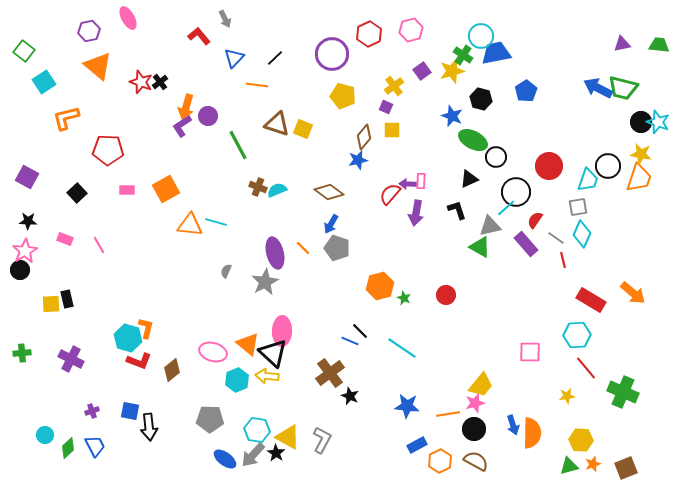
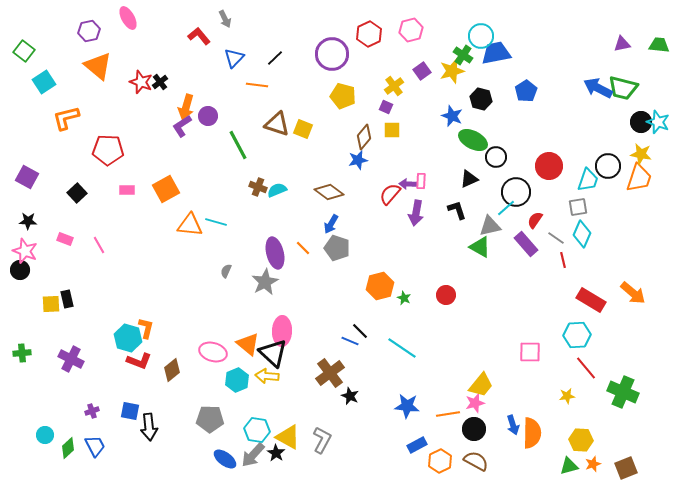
pink star at (25, 251): rotated 20 degrees counterclockwise
